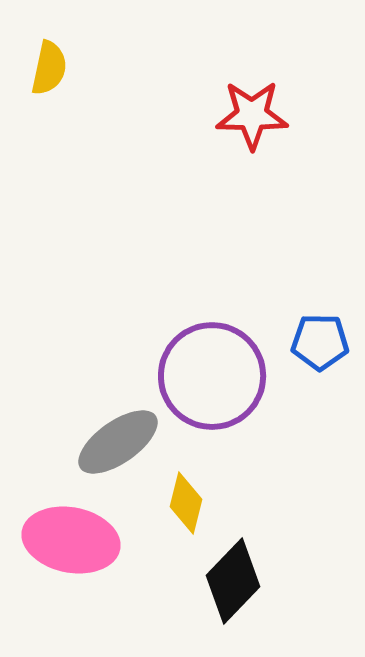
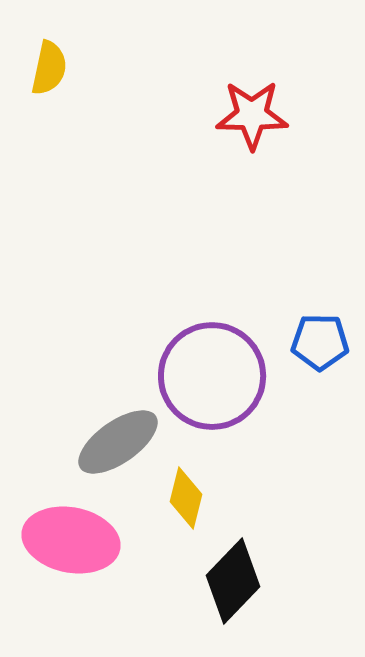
yellow diamond: moved 5 px up
